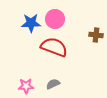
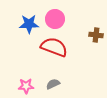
blue star: moved 2 px left, 1 px down
